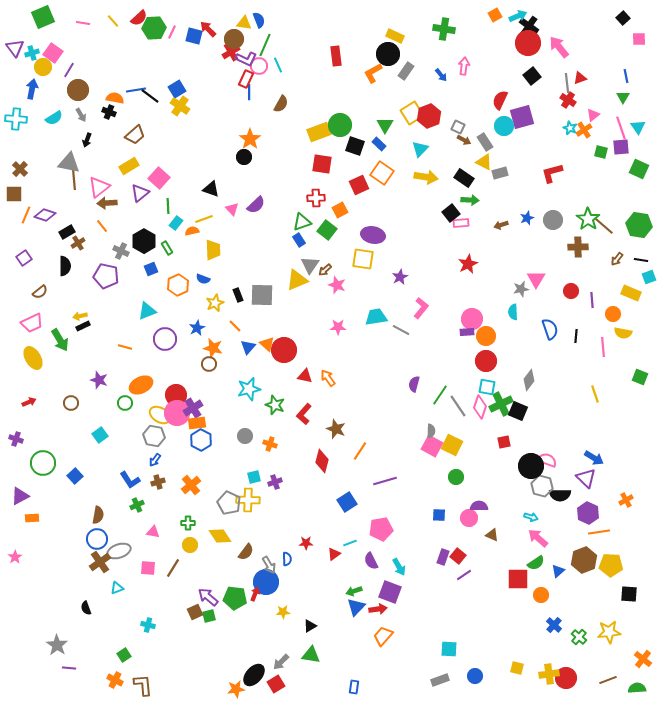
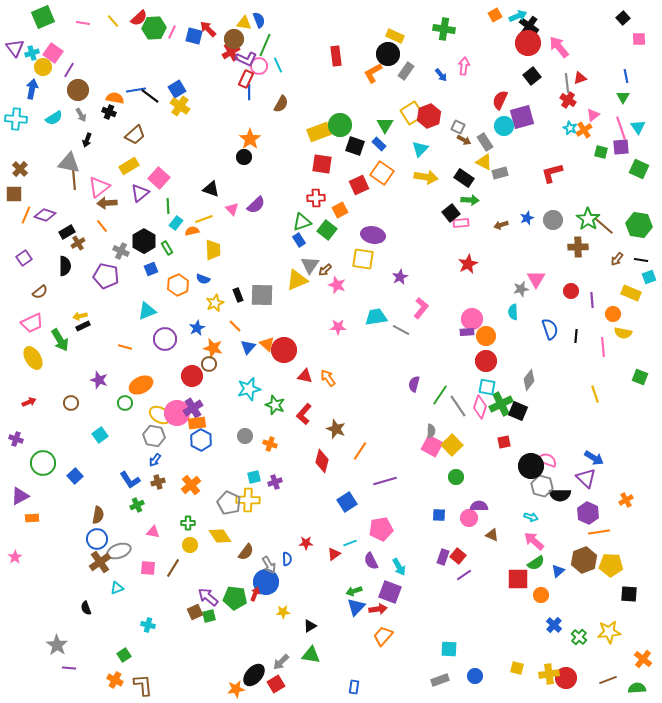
red circle at (176, 395): moved 16 px right, 19 px up
yellow square at (452, 445): rotated 20 degrees clockwise
pink arrow at (538, 538): moved 4 px left, 3 px down
